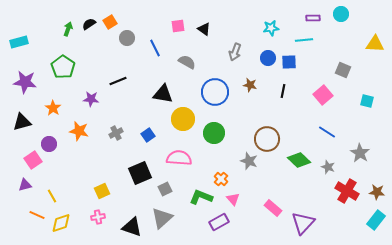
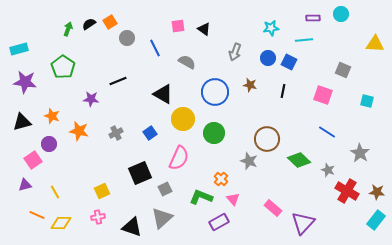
cyan rectangle at (19, 42): moved 7 px down
blue square at (289, 62): rotated 28 degrees clockwise
black triangle at (163, 94): rotated 20 degrees clockwise
pink square at (323, 95): rotated 30 degrees counterclockwise
orange star at (53, 108): moved 1 px left, 8 px down; rotated 14 degrees counterclockwise
blue square at (148, 135): moved 2 px right, 2 px up
pink semicircle at (179, 158): rotated 110 degrees clockwise
gray star at (328, 167): moved 3 px down
yellow line at (52, 196): moved 3 px right, 4 px up
yellow diamond at (61, 223): rotated 20 degrees clockwise
